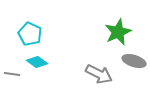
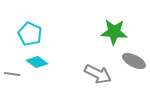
green star: moved 4 px left; rotated 28 degrees clockwise
gray ellipse: rotated 10 degrees clockwise
gray arrow: moved 1 px left
